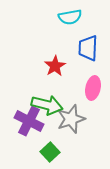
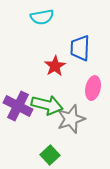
cyan semicircle: moved 28 px left
blue trapezoid: moved 8 px left
purple cross: moved 11 px left, 15 px up
green square: moved 3 px down
